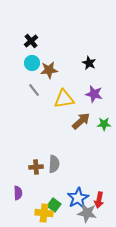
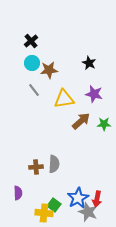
red arrow: moved 2 px left, 1 px up
gray star: moved 1 px right, 1 px up; rotated 12 degrees clockwise
